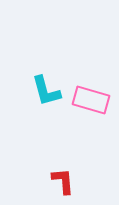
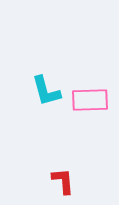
pink rectangle: moved 1 px left; rotated 18 degrees counterclockwise
